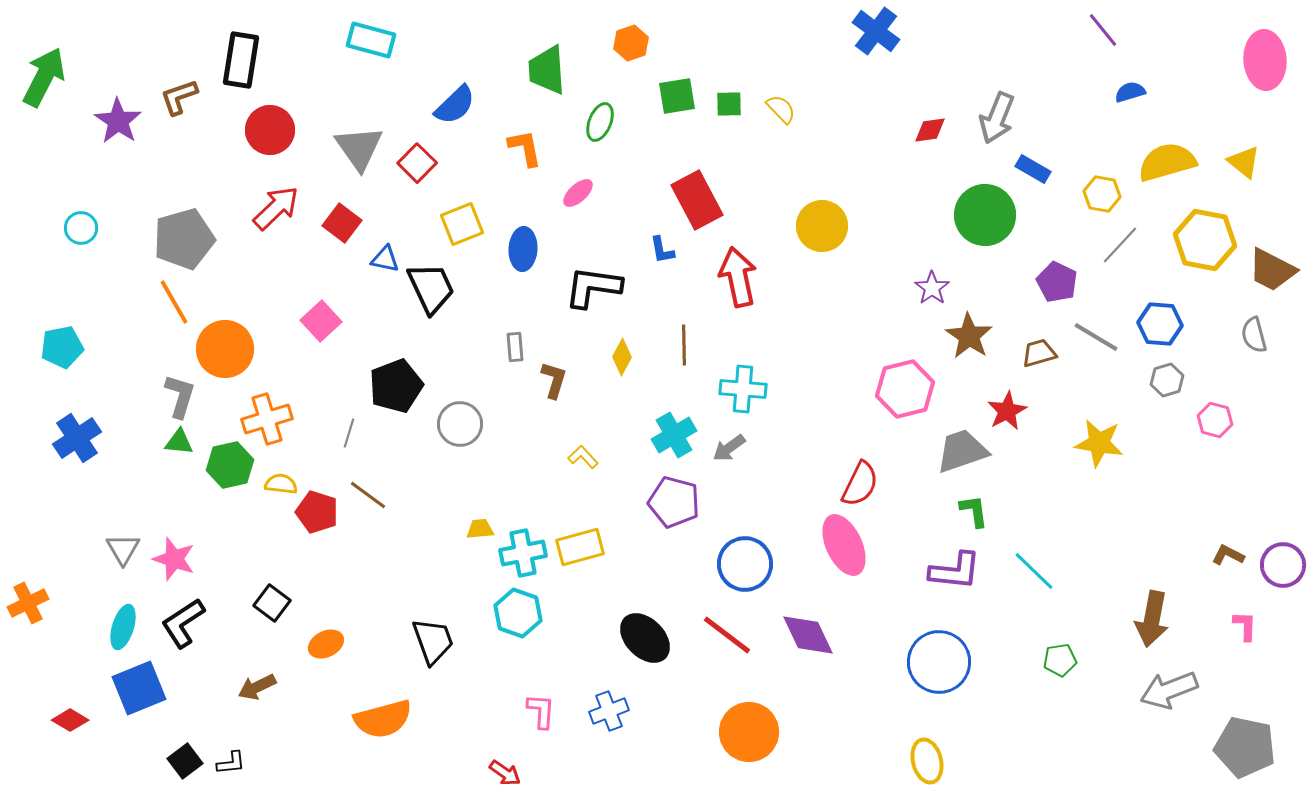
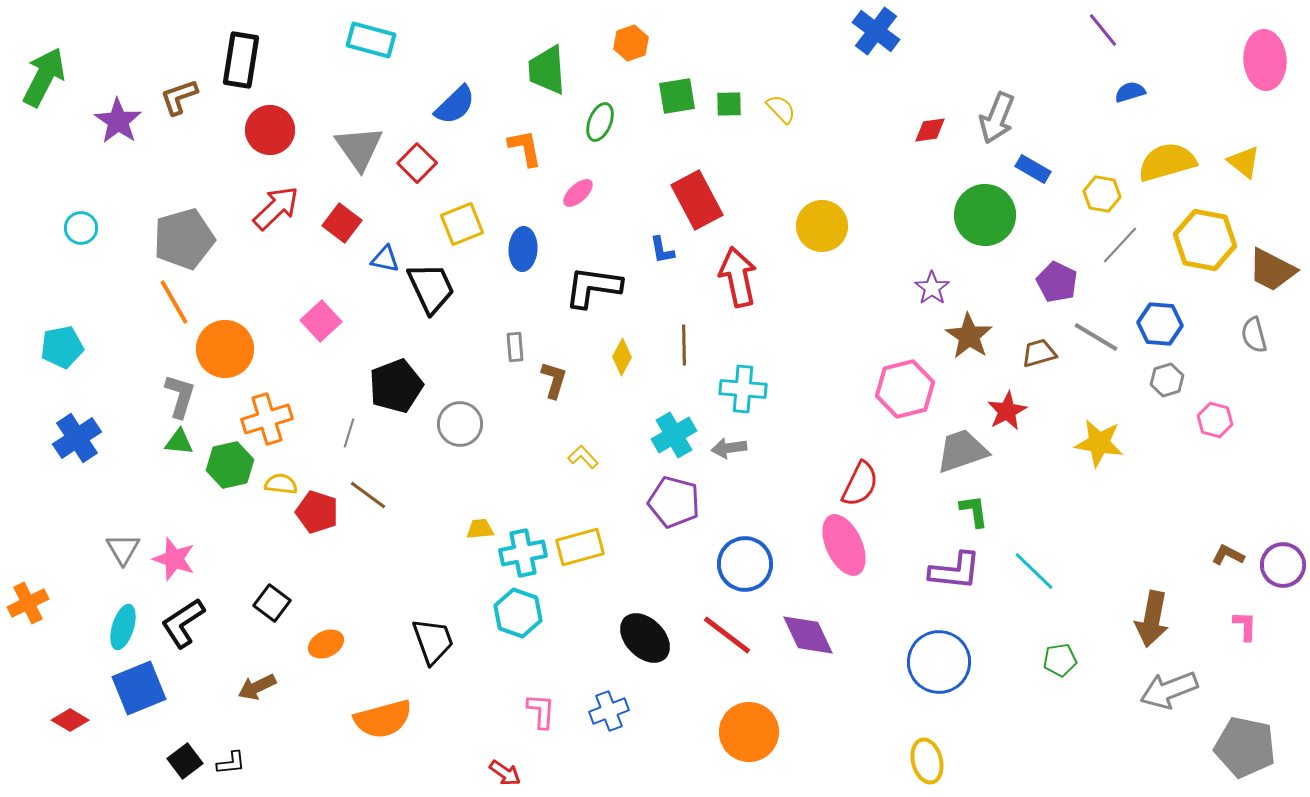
gray arrow at (729, 448): rotated 28 degrees clockwise
